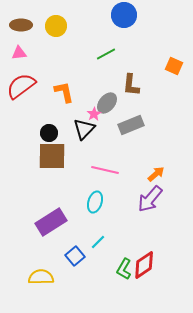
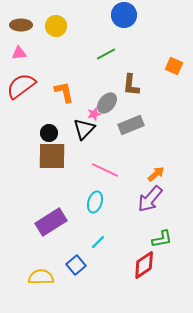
pink star: rotated 16 degrees clockwise
pink line: rotated 12 degrees clockwise
blue square: moved 1 px right, 9 px down
green L-shape: moved 38 px right, 30 px up; rotated 130 degrees counterclockwise
